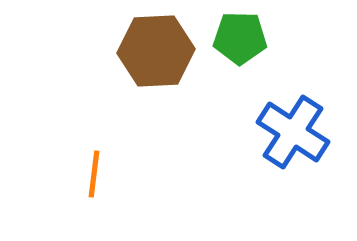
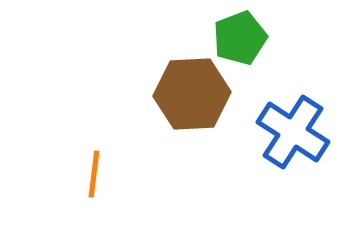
green pentagon: rotated 22 degrees counterclockwise
brown hexagon: moved 36 px right, 43 px down
